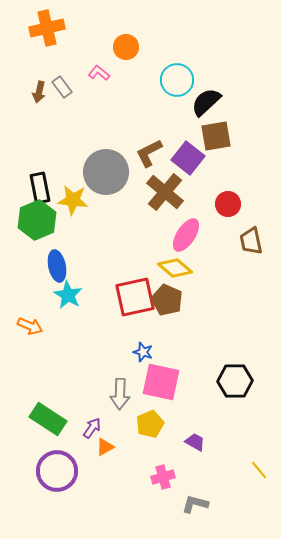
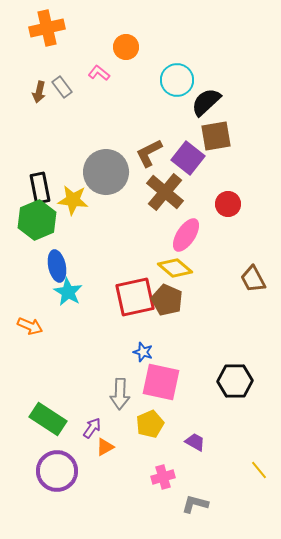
brown trapezoid: moved 2 px right, 38 px down; rotated 16 degrees counterclockwise
cyan star: moved 3 px up
